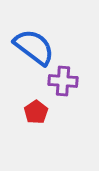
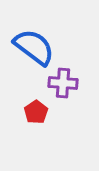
purple cross: moved 2 px down
